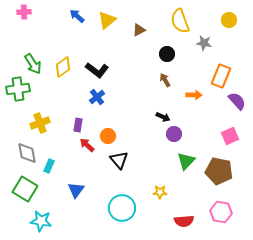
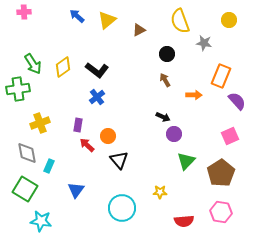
brown pentagon: moved 2 px right, 2 px down; rotated 28 degrees clockwise
